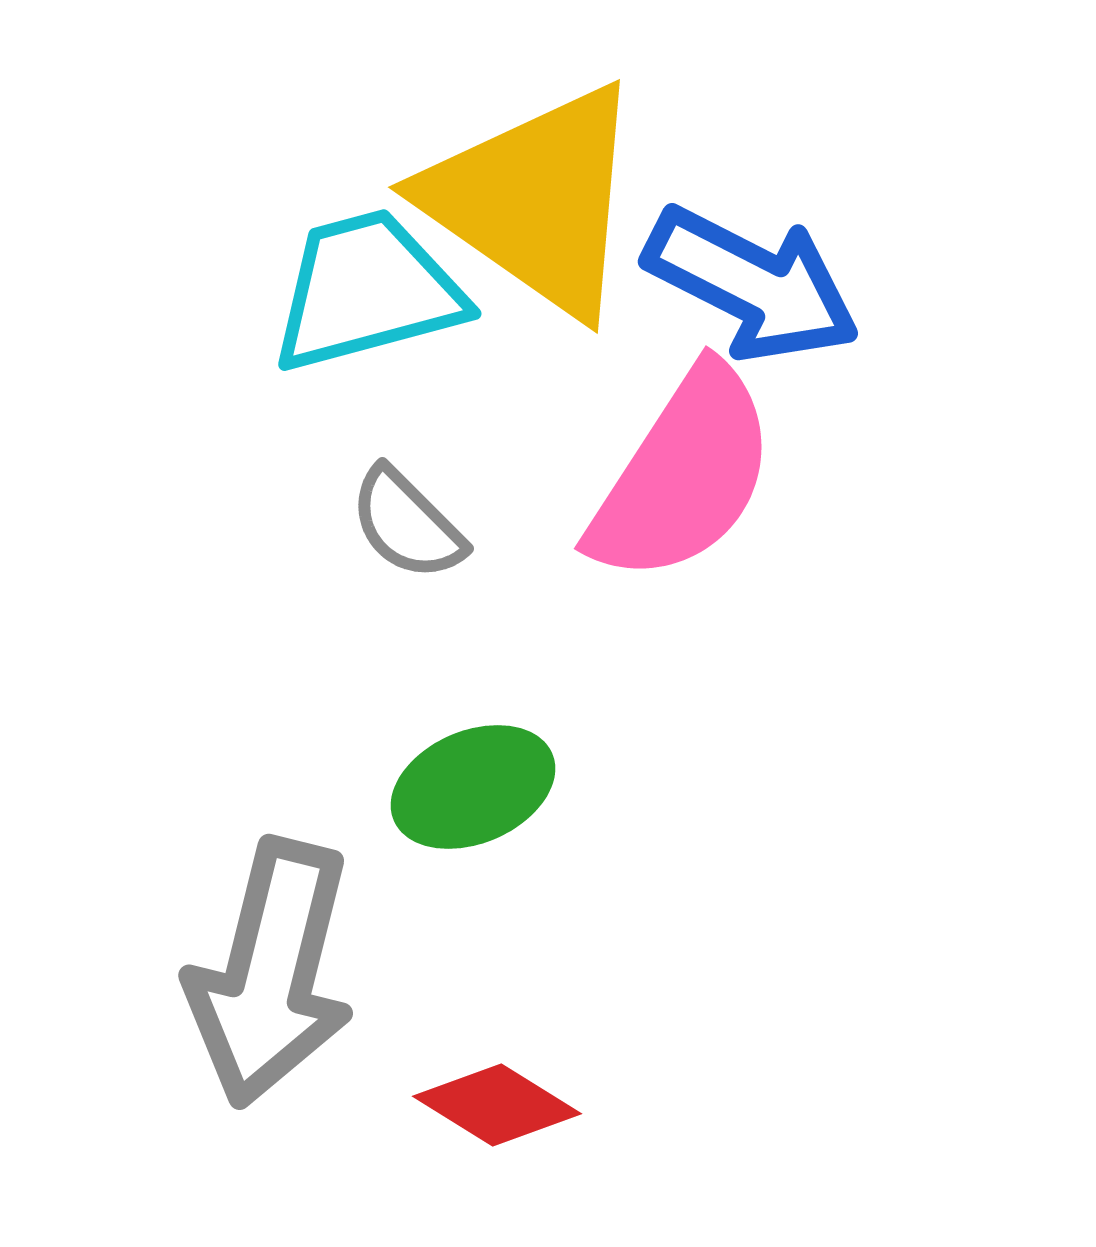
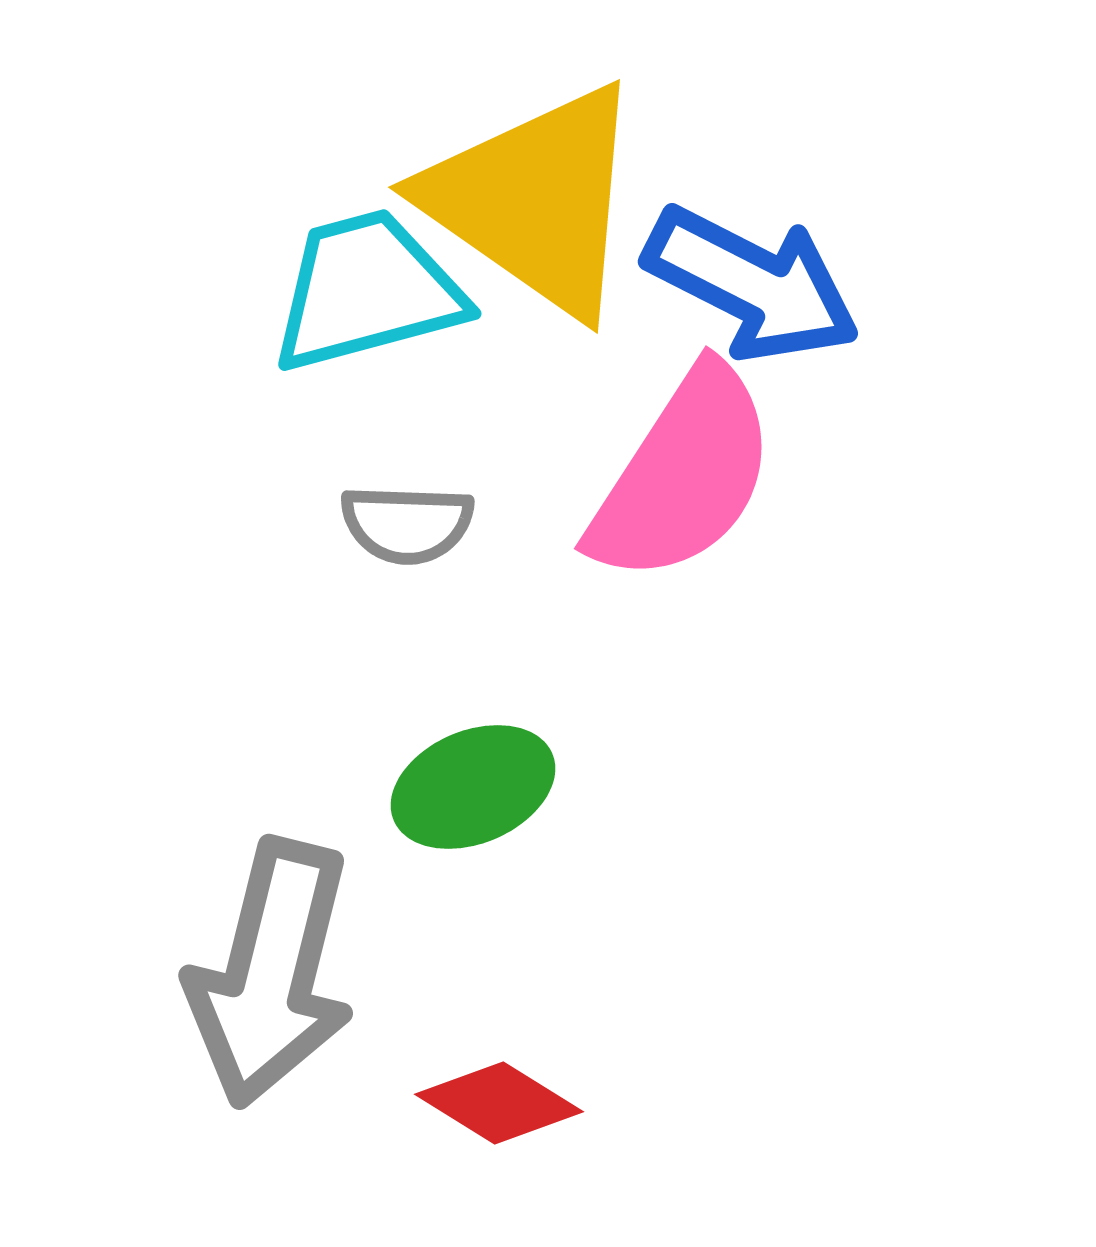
gray semicircle: rotated 43 degrees counterclockwise
red diamond: moved 2 px right, 2 px up
